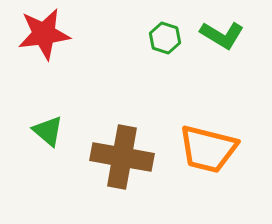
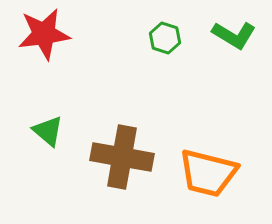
green L-shape: moved 12 px right
orange trapezoid: moved 24 px down
